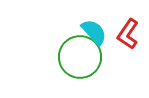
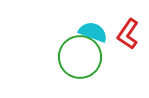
cyan semicircle: moved 1 px left; rotated 28 degrees counterclockwise
